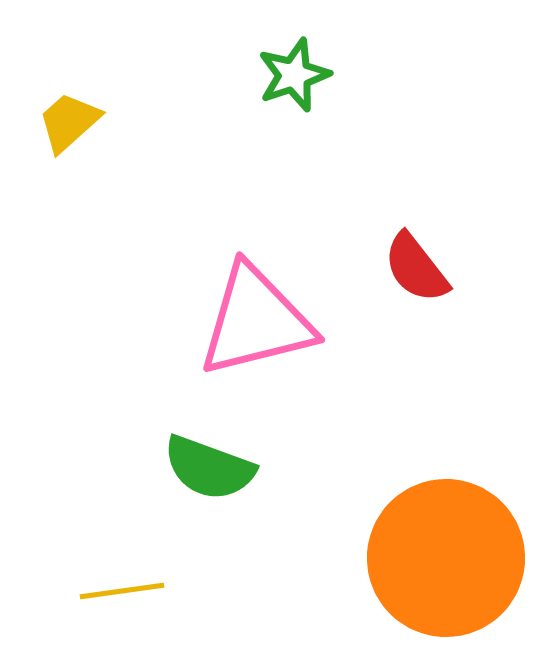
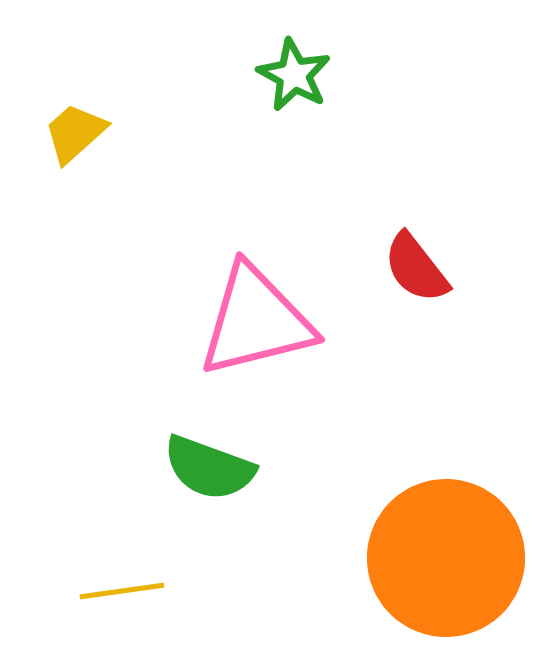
green star: rotated 24 degrees counterclockwise
yellow trapezoid: moved 6 px right, 11 px down
